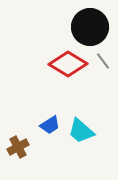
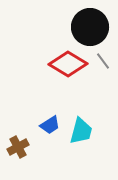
cyan trapezoid: rotated 116 degrees counterclockwise
